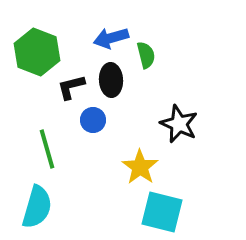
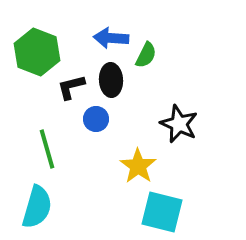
blue arrow: rotated 20 degrees clockwise
green semicircle: rotated 40 degrees clockwise
blue circle: moved 3 px right, 1 px up
yellow star: moved 2 px left, 1 px up
